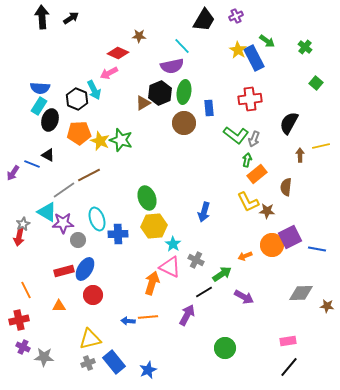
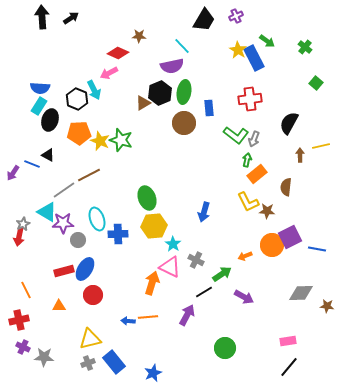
blue star at (148, 370): moved 5 px right, 3 px down
